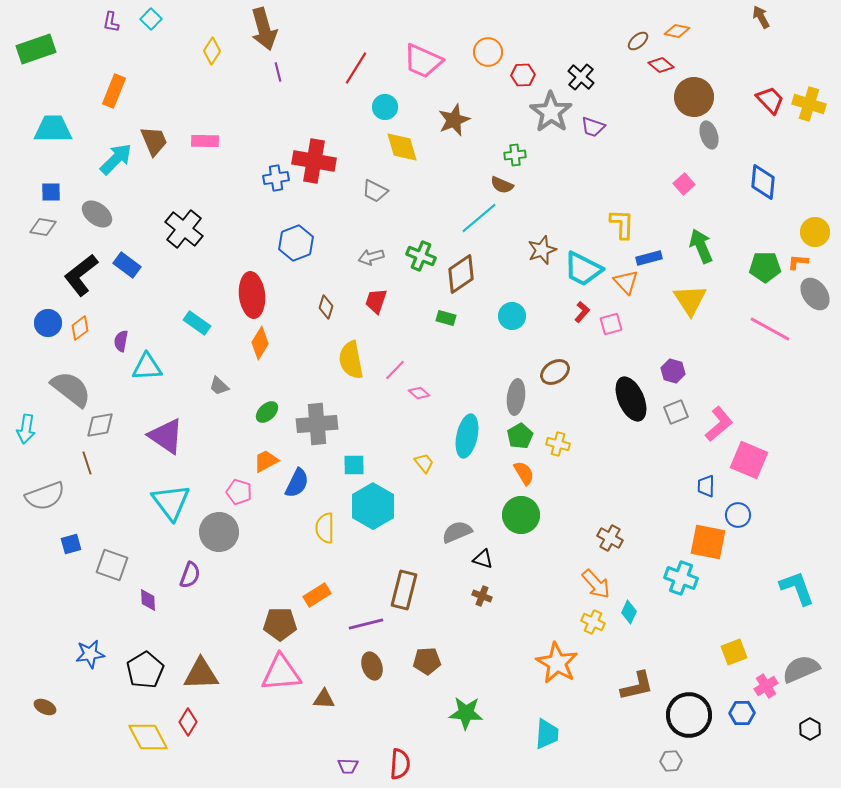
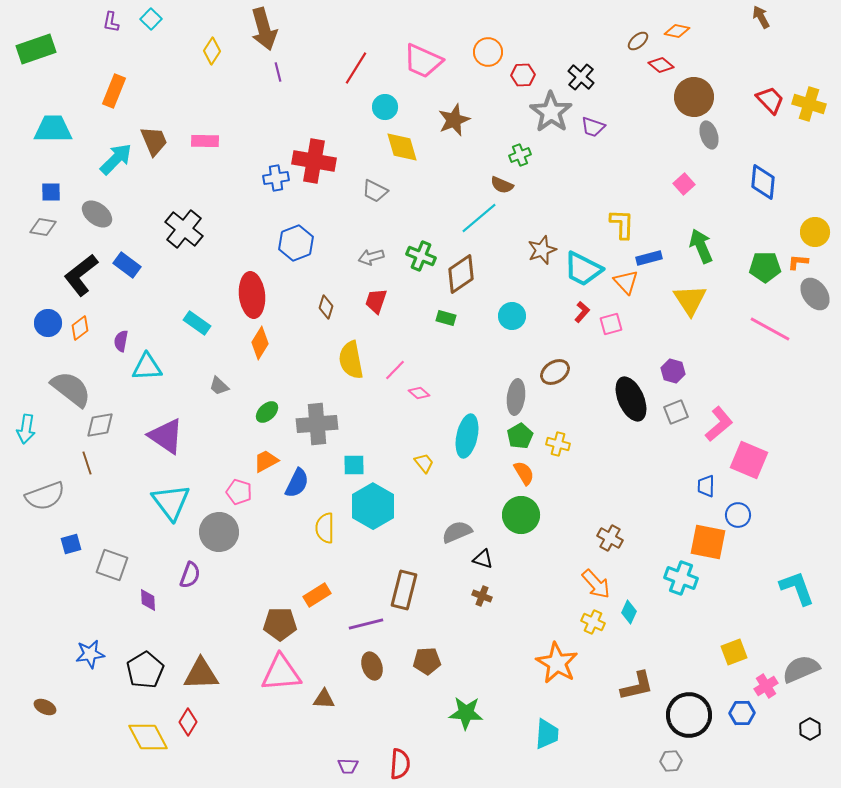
green cross at (515, 155): moved 5 px right; rotated 15 degrees counterclockwise
